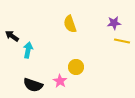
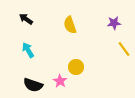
yellow semicircle: moved 1 px down
black arrow: moved 14 px right, 17 px up
yellow line: moved 2 px right, 8 px down; rotated 42 degrees clockwise
cyan arrow: rotated 42 degrees counterclockwise
